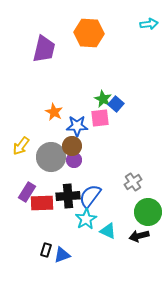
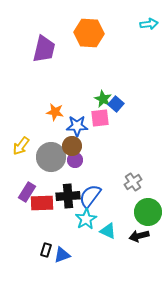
orange star: moved 1 px right; rotated 18 degrees counterclockwise
purple circle: moved 1 px right
